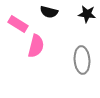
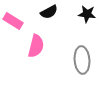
black semicircle: rotated 42 degrees counterclockwise
pink rectangle: moved 5 px left, 3 px up
